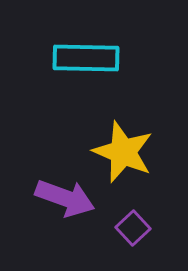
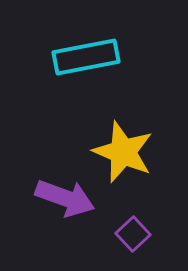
cyan rectangle: moved 1 px up; rotated 12 degrees counterclockwise
purple square: moved 6 px down
